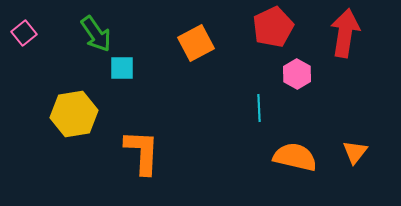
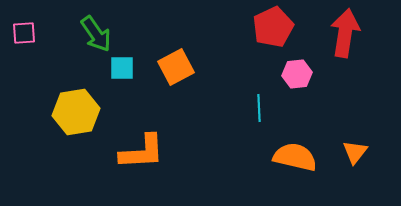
pink square: rotated 35 degrees clockwise
orange square: moved 20 px left, 24 px down
pink hexagon: rotated 24 degrees clockwise
yellow hexagon: moved 2 px right, 2 px up
orange L-shape: rotated 84 degrees clockwise
